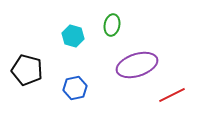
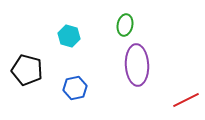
green ellipse: moved 13 px right
cyan hexagon: moved 4 px left
purple ellipse: rotated 75 degrees counterclockwise
red line: moved 14 px right, 5 px down
